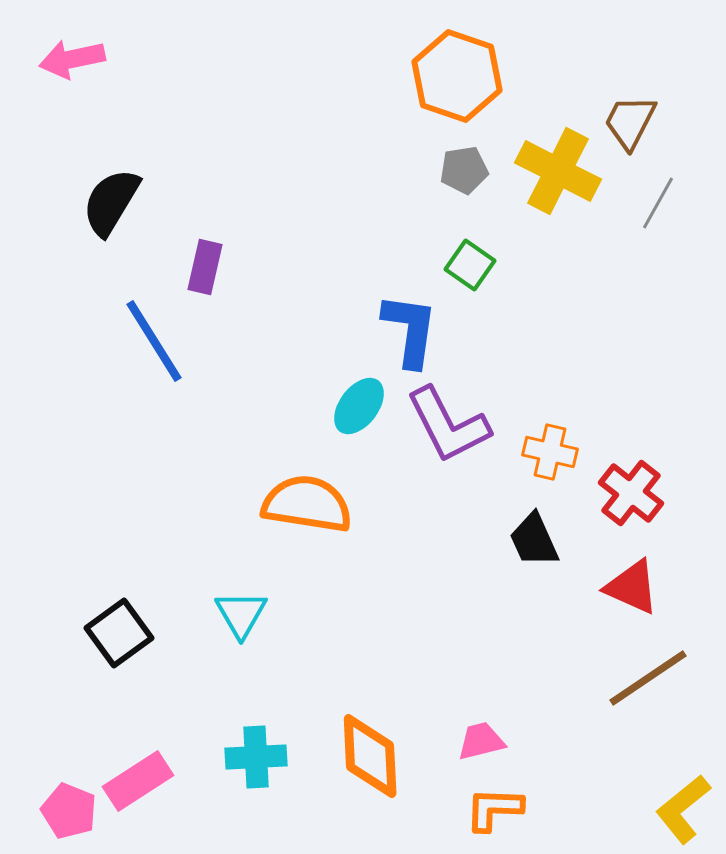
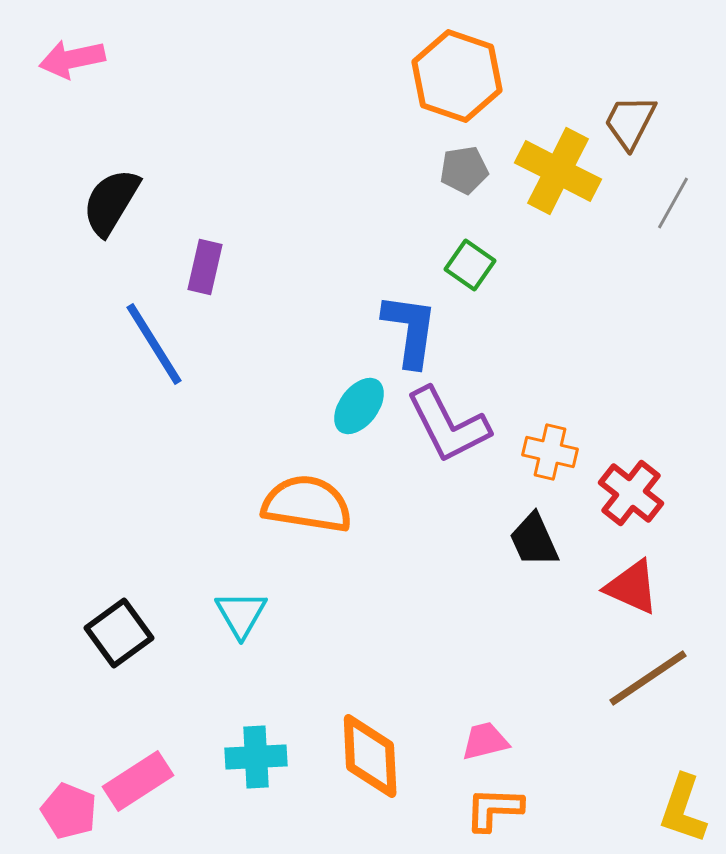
gray line: moved 15 px right
blue line: moved 3 px down
pink trapezoid: moved 4 px right
yellow L-shape: rotated 32 degrees counterclockwise
